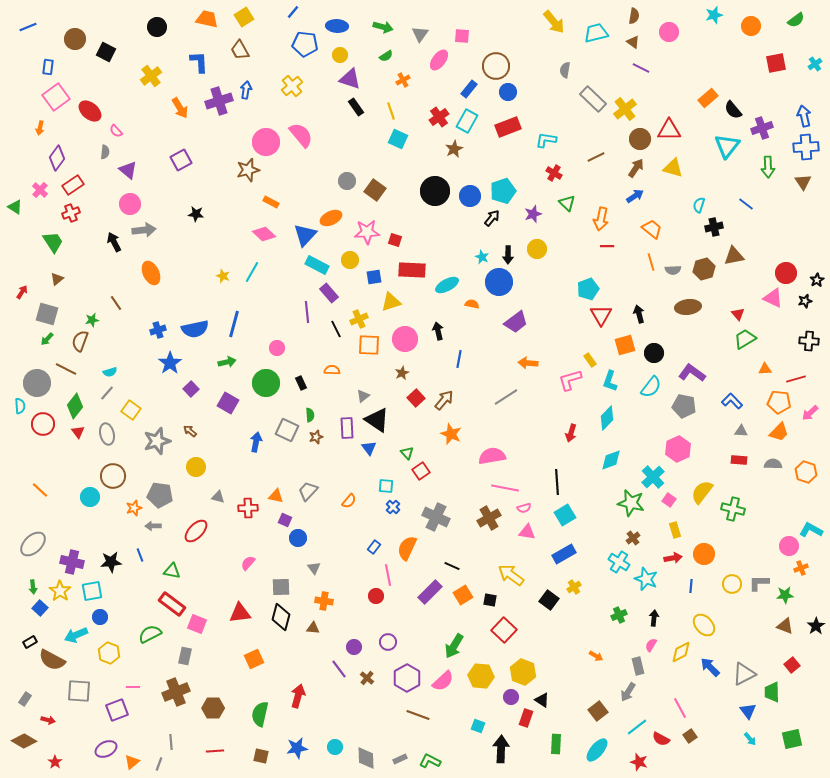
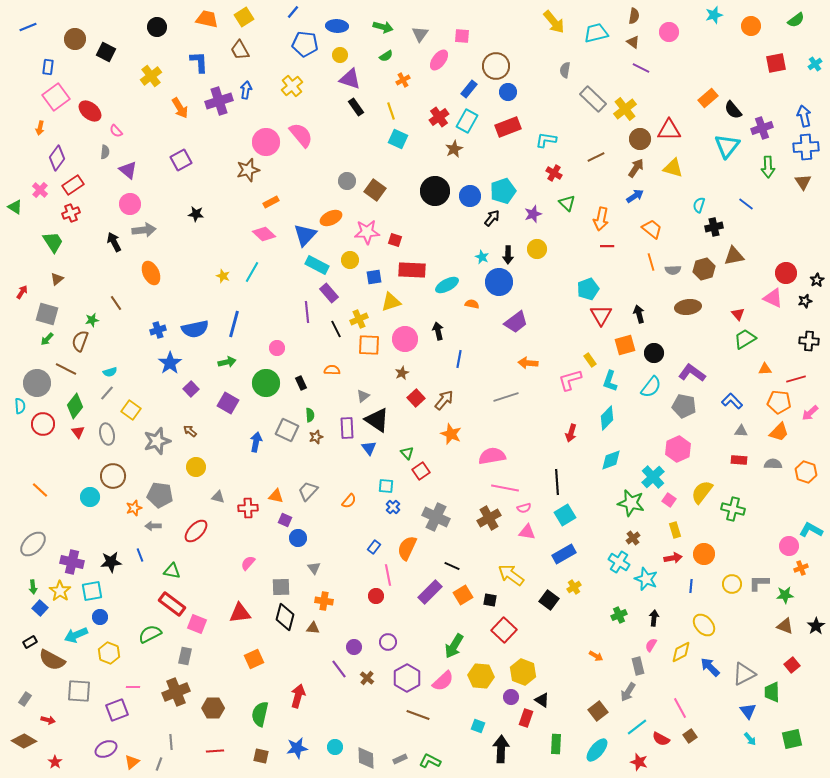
orange rectangle at (271, 202): rotated 56 degrees counterclockwise
gray line at (506, 397): rotated 15 degrees clockwise
black diamond at (281, 617): moved 4 px right
